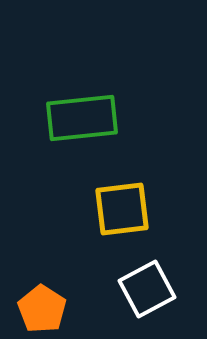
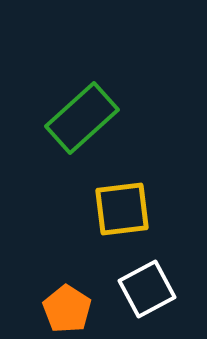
green rectangle: rotated 36 degrees counterclockwise
orange pentagon: moved 25 px right
